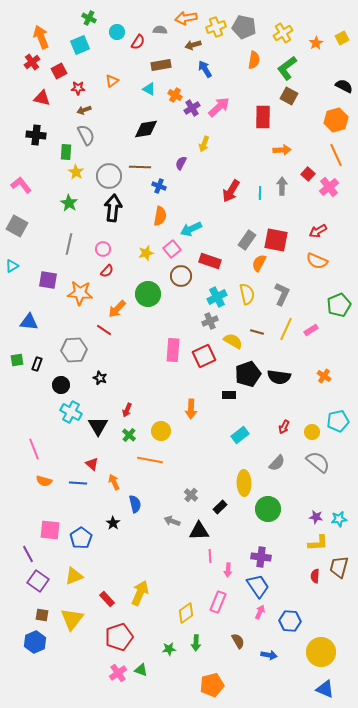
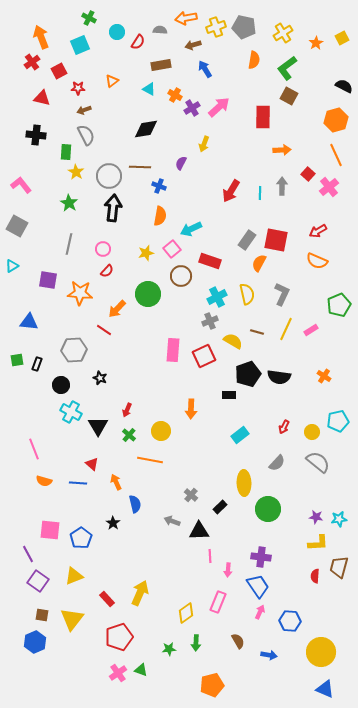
orange arrow at (114, 482): moved 2 px right
